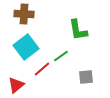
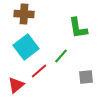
green L-shape: moved 2 px up
green line: rotated 14 degrees counterclockwise
red line: moved 3 px left, 2 px down
